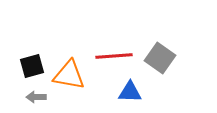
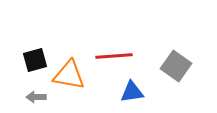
gray square: moved 16 px right, 8 px down
black square: moved 3 px right, 6 px up
blue triangle: moved 2 px right; rotated 10 degrees counterclockwise
